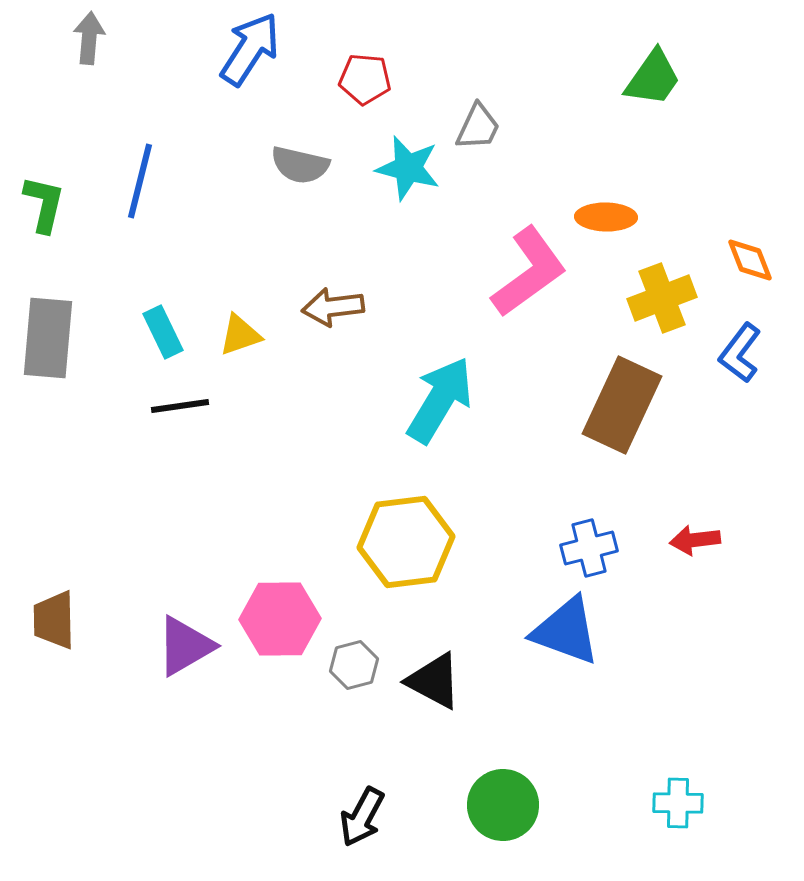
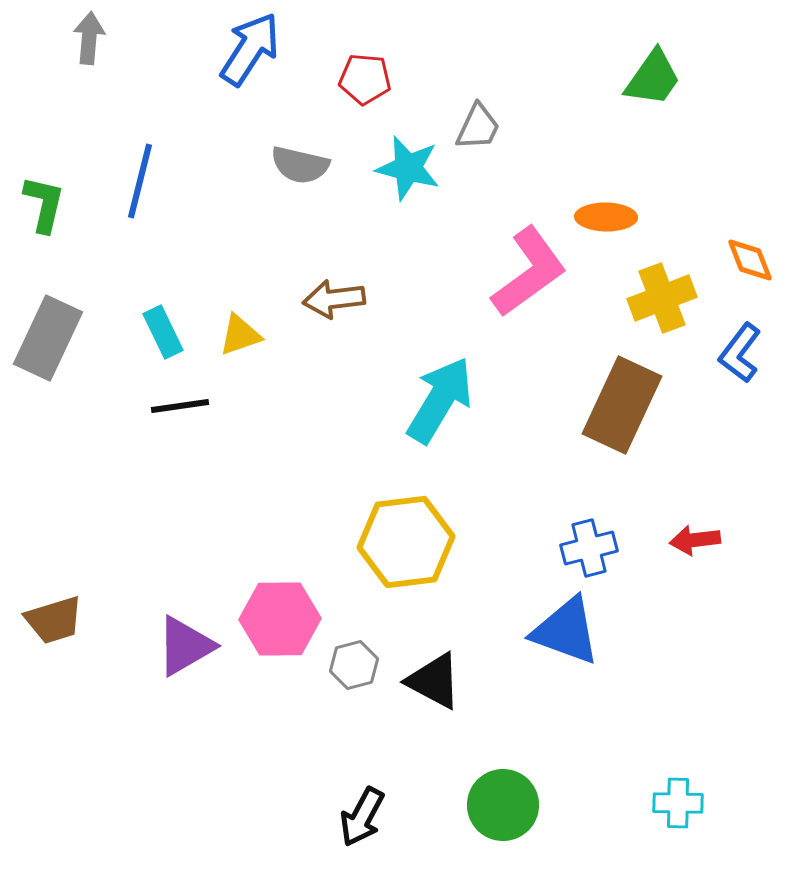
brown arrow: moved 1 px right, 8 px up
gray rectangle: rotated 20 degrees clockwise
brown trapezoid: rotated 106 degrees counterclockwise
